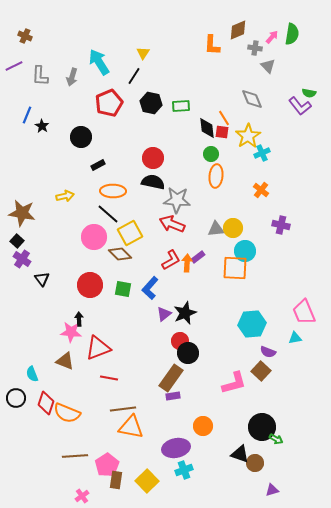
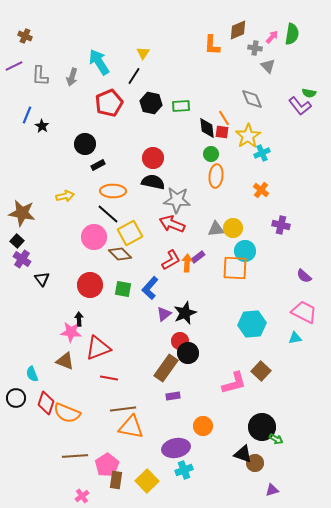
black circle at (81, 137): moved 4 px right, 7 px down
pink trapezoid at (304, 312): rotated 140 degrees clockwise
purple semicircle at (268, 352): moved 36 px right, 76 px up; rotated 21 degrees clockwise
brown rectangle at (171, 378): moved 5 px left, 10 px up
black triangle at (240, 454): moved 3 px right
